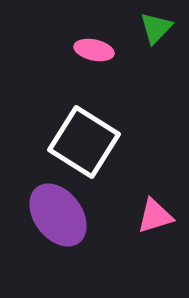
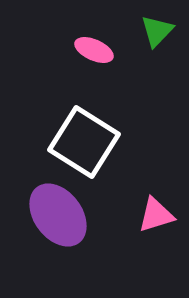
green triangle: moved 1 px right, 3 px down
pink ellipse: rotated 12 degrees clockwise
pink triangle: moved 1 px right, 1 px up
